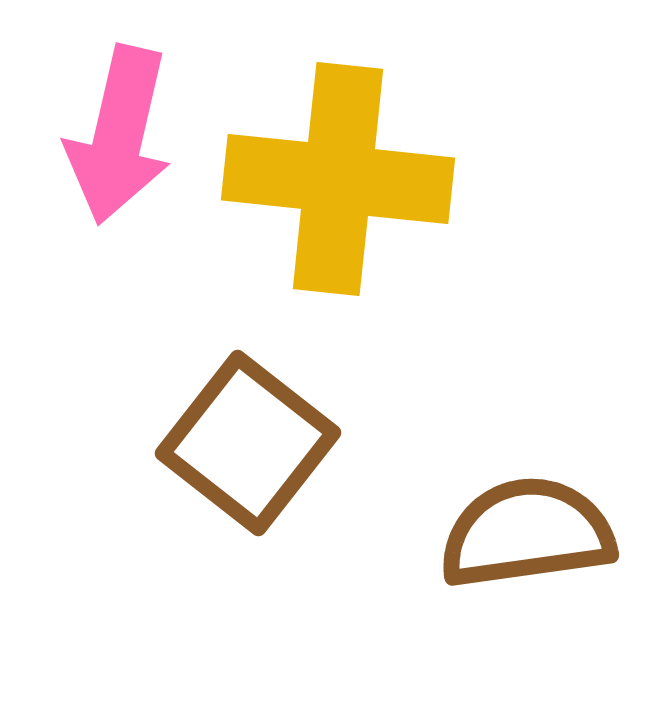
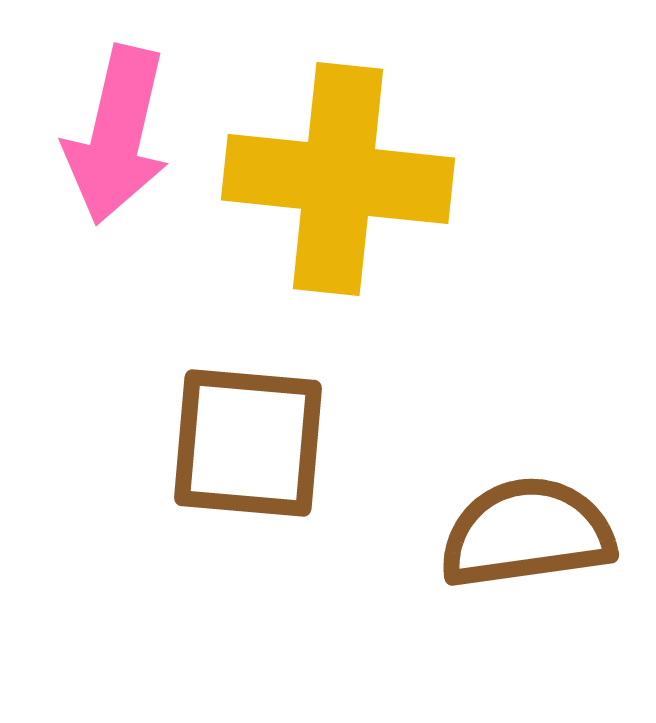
pink arrow: moved 2 px left
brown square: rotated 33 degrees counterclockwise
